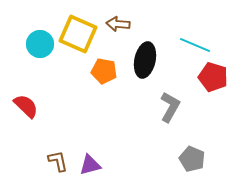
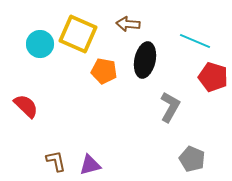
brown arrow: moved 10 px right
cyan line: moved 4 px up
brown L-shape: moved 2 px left
